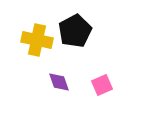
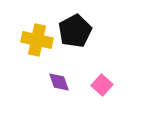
pink square: rotated 25 degrees counterclockwise
